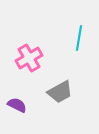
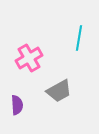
gray trapezoid: moved 1 px left, 1 px up
purple semicircle: rotated 60 degrees clockwise
